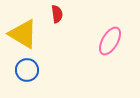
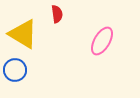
pink ellipse: moved 8 px left
blue circle: moved 12 px left
